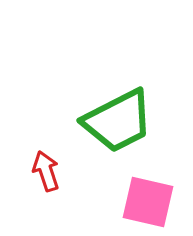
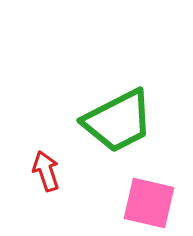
pink square: moved 1 px right, 1 px down
